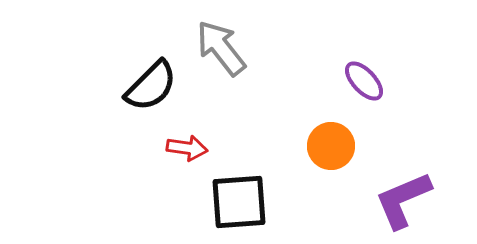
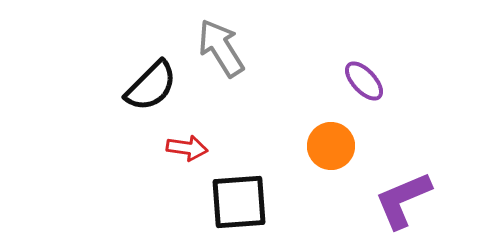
gray arrow: rotated 6 degrees clockwise
